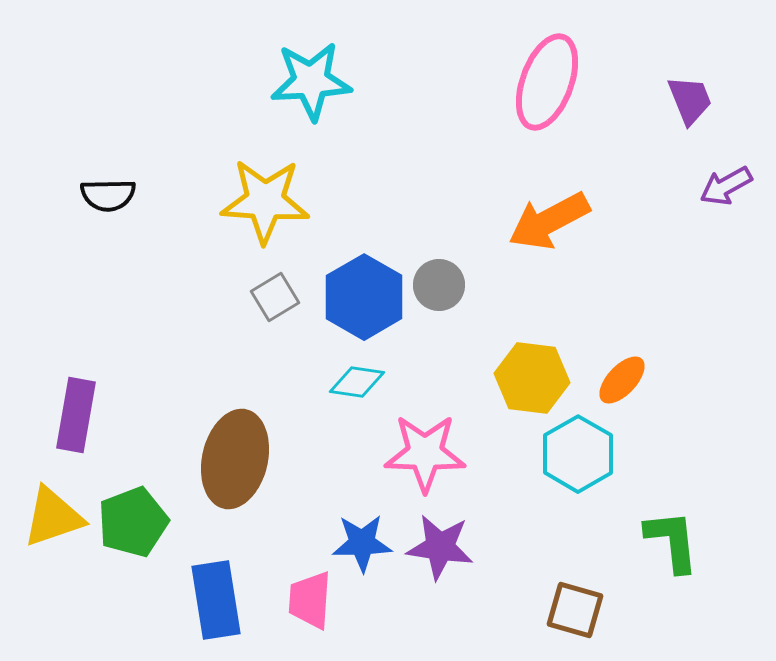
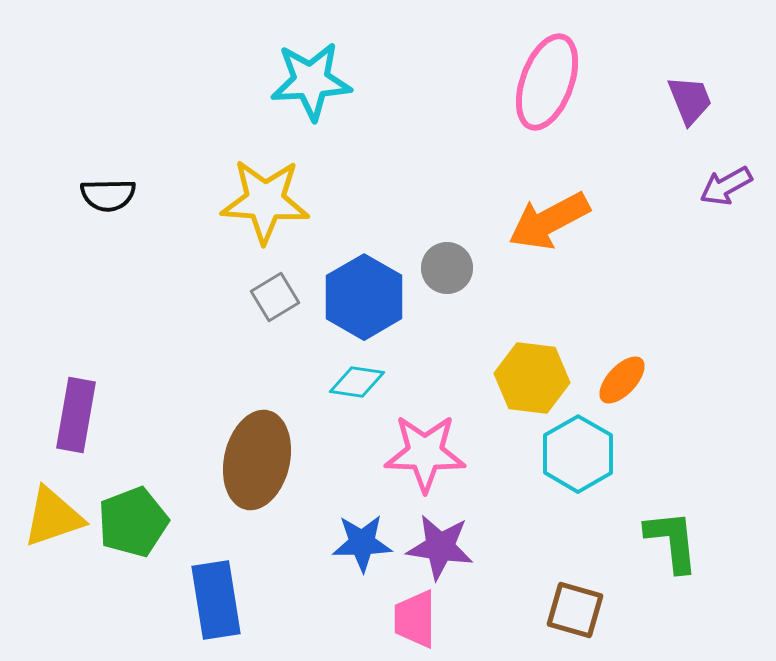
gray circle: moved 8 px right, 17 px up
brown ellipse: moved 22 px right, 1 px down
pink trapezoid: moved 105 px right, 19 px down; rotated 4 degrees counterclockwise
